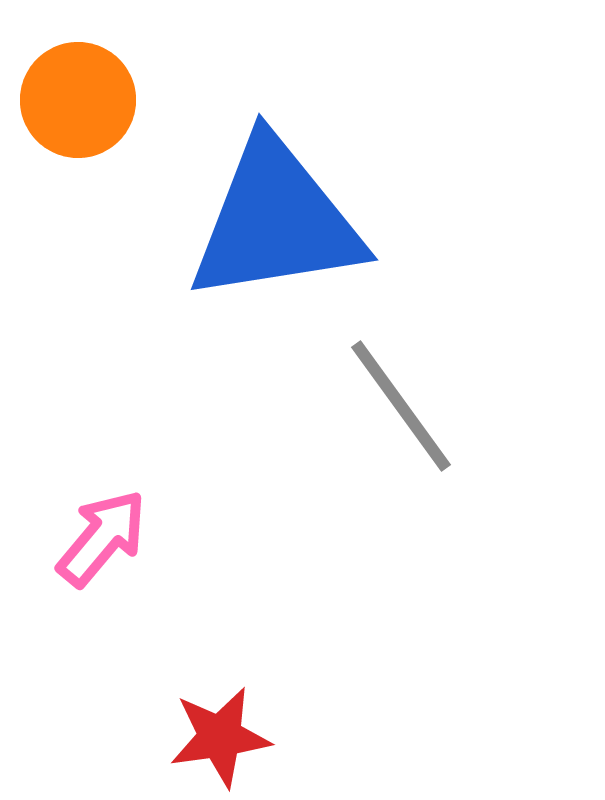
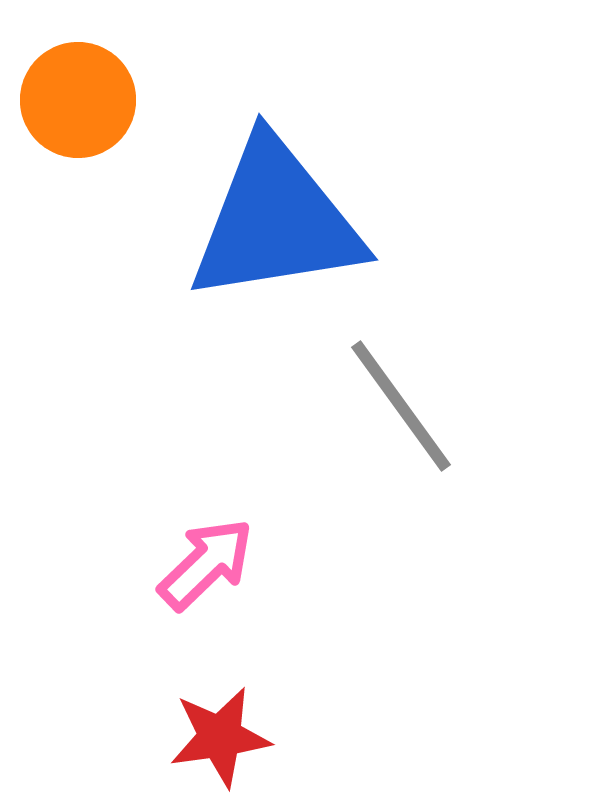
pink arrow: moved 104 px right, 26 px down; rotated 6 degrees clockwise
